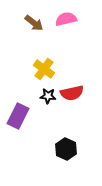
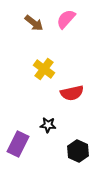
pink semicircle: rotated 35 degrees counterclockwise
black star: moved 29 px down
purple rectangle: moved 28 px down
black hexagon: moved 12 px right, 2 px down
